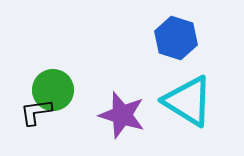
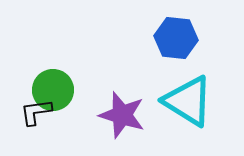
blue hexagon: rotated 12 degrees counterclockwise
